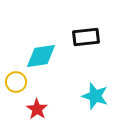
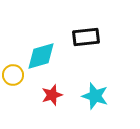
cyan diamond: rotated 8 degrees counterclockwise
yellow circle: moved 3 px left, 7 px up
red star: moved 15 px right, 14 px up; rotated 20 degrees clockwise
